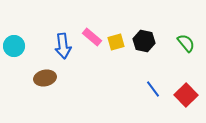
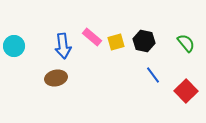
brown ellipse: moved 11 px right
blue line: moved 14 px up
red square: moved 4 px up
